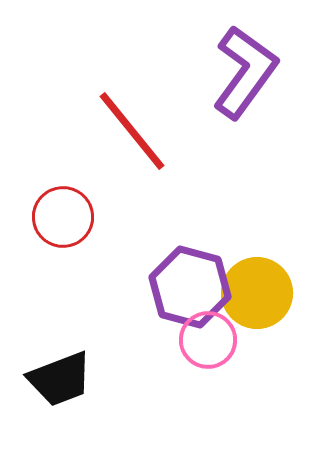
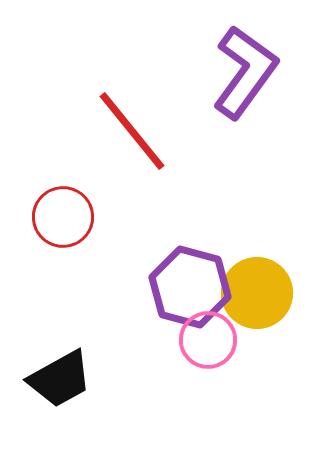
black trapezoid: rotated 8 degrees counterclockwise
